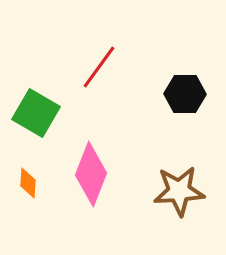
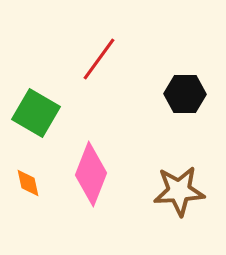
red line: moved 8 px up
orange diamond: rotated 16 degrees counterclockwise
